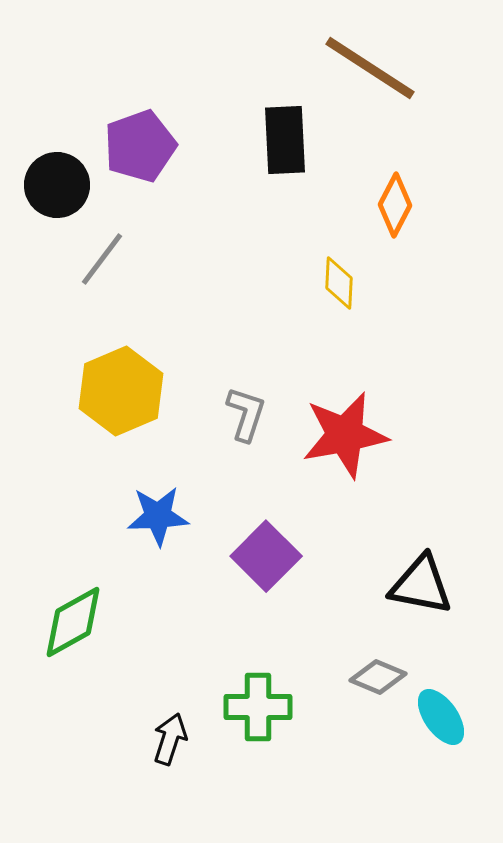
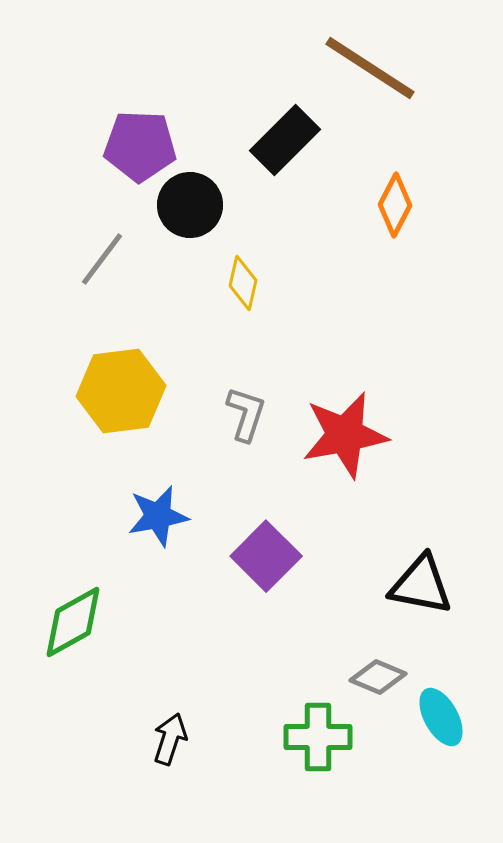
black rectangle: rotated 48 degrees clockwise
purple pentagon: rotated 22 degrees clockwise
black circle: moved 133 px right, 20 px down
yellow diamond: moved 96 px left; rotated 10 degrees clockwise
yellow hexagon: rotated 16 degrees clockwise
blue star: rotated 8 degrees counterclockwise
green cross: moved 60 px right, 30 px down
cyan ellipse: rotated 6 degrees clockwise
